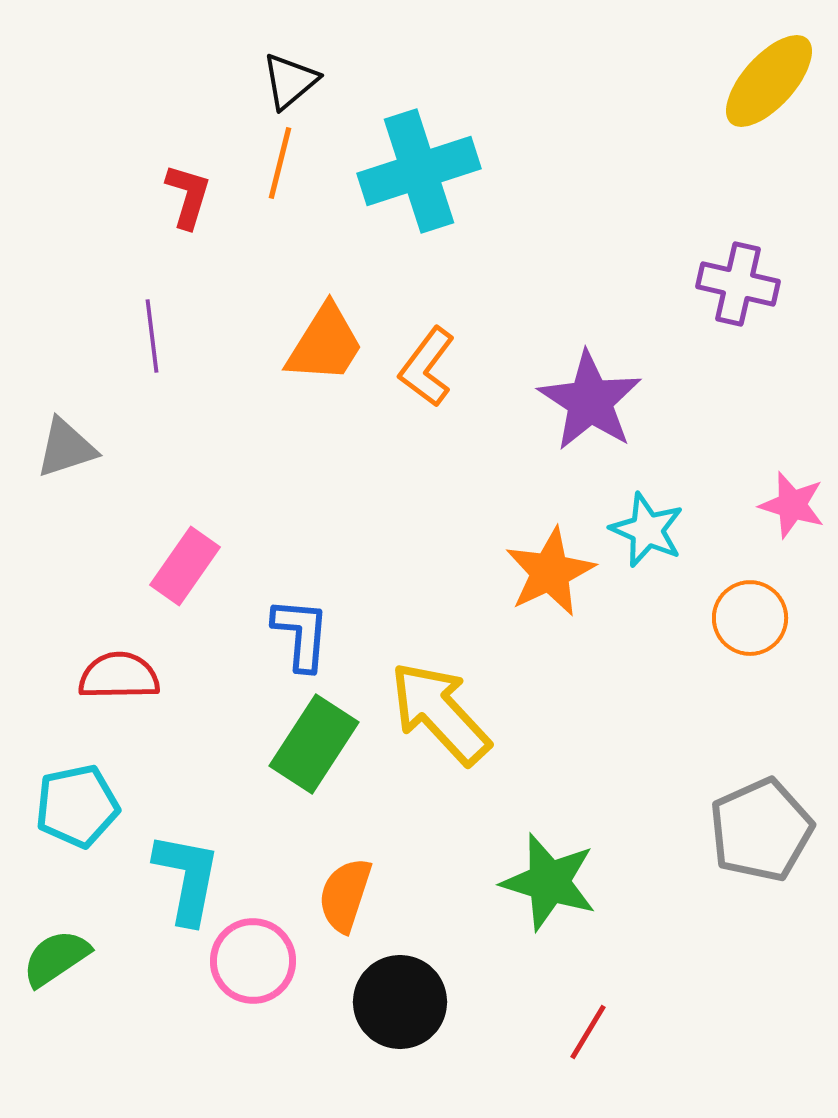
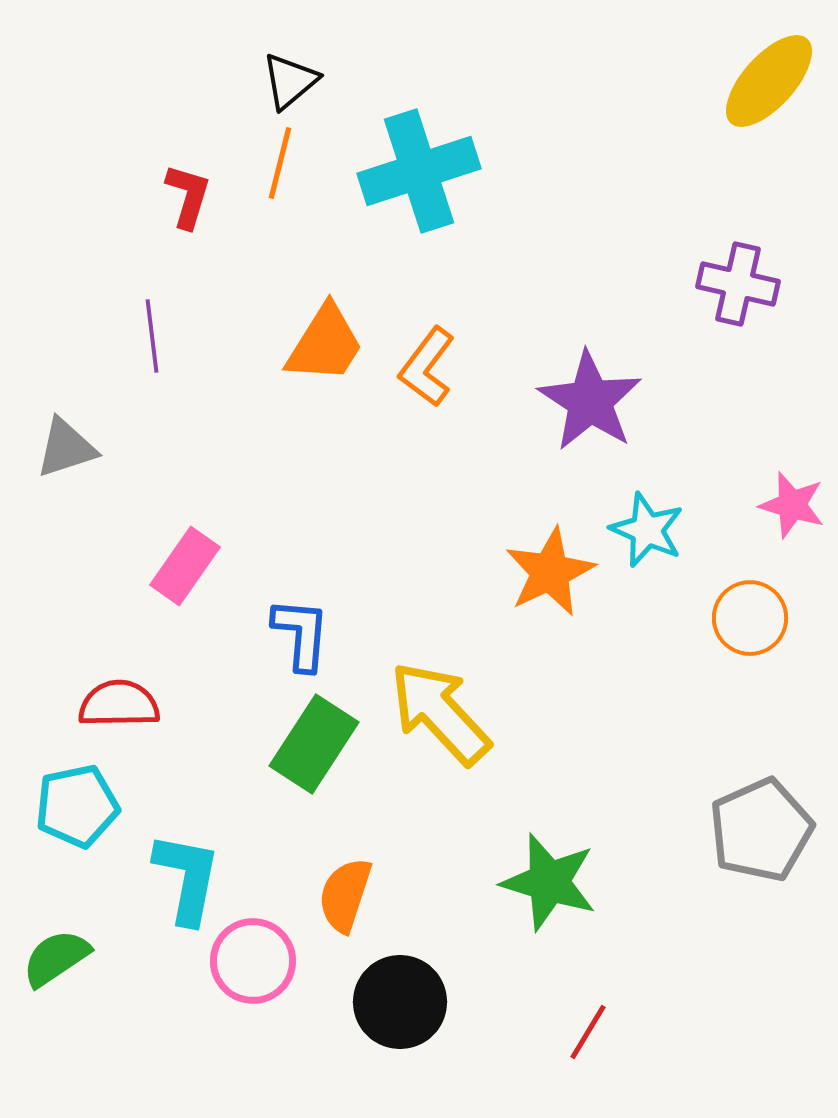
red semicircle: moved 28 px down
